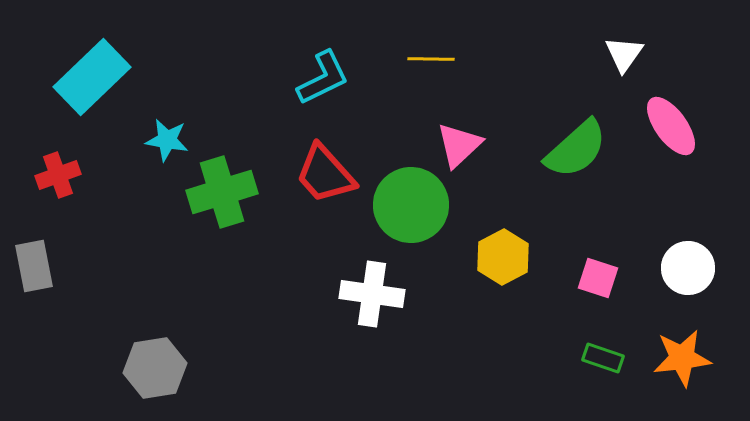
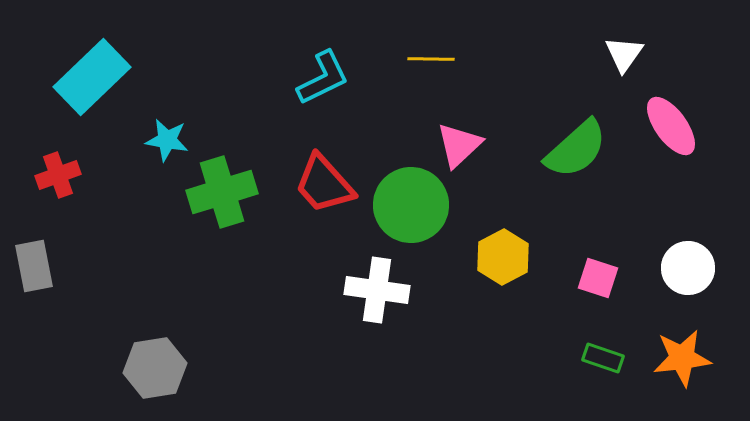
red trapezoid: moved 1 px left, 10 px down
white cross: moved 5 px right, 4 px up
